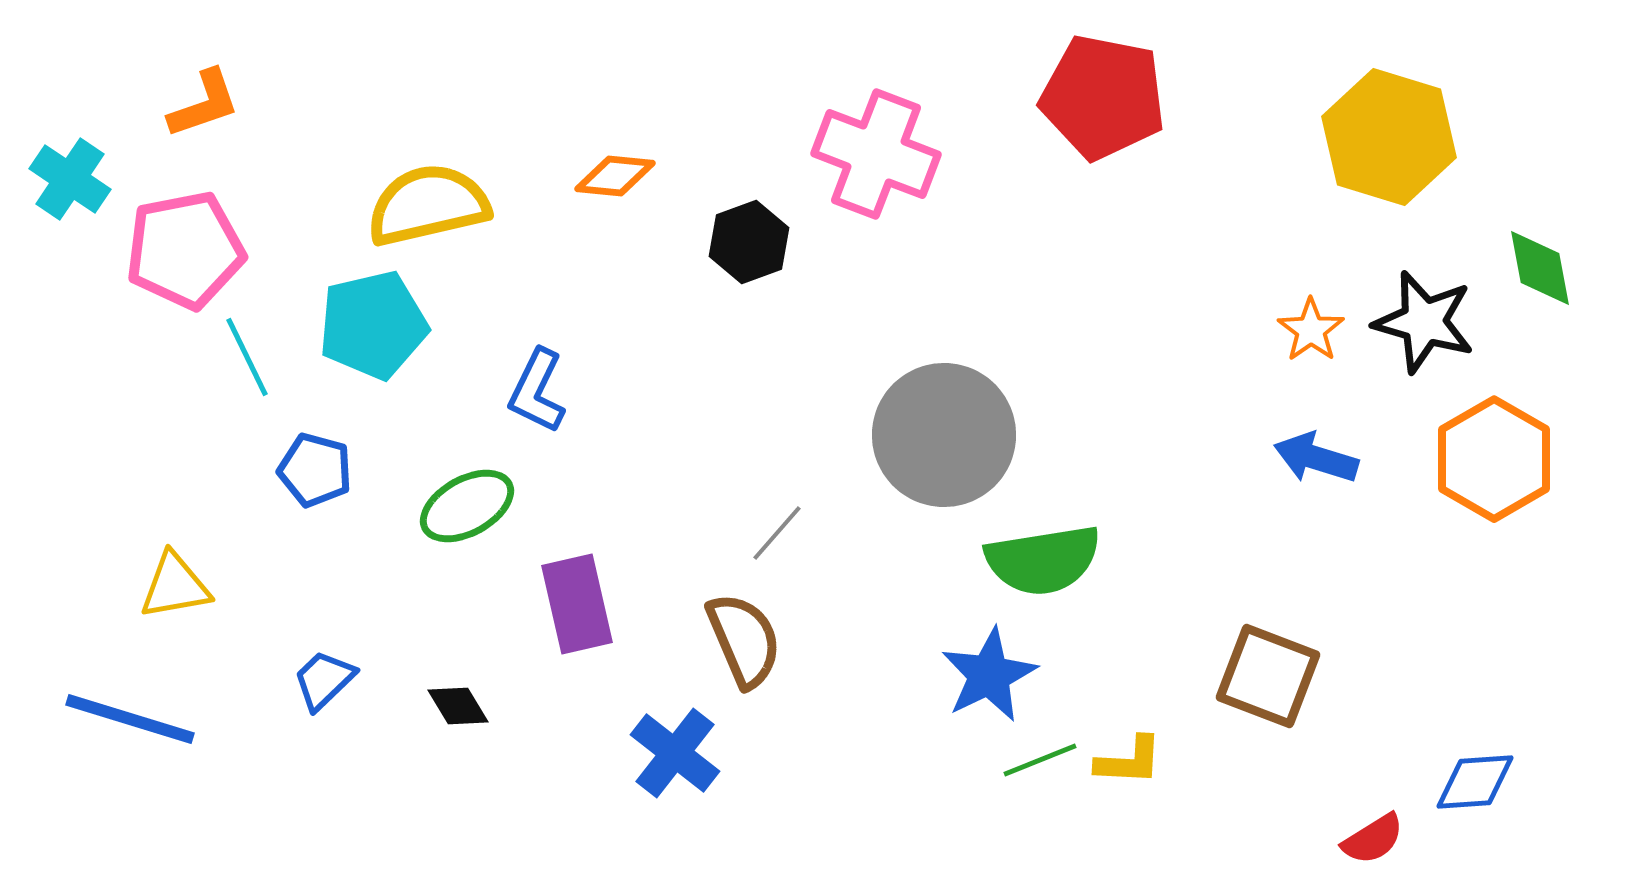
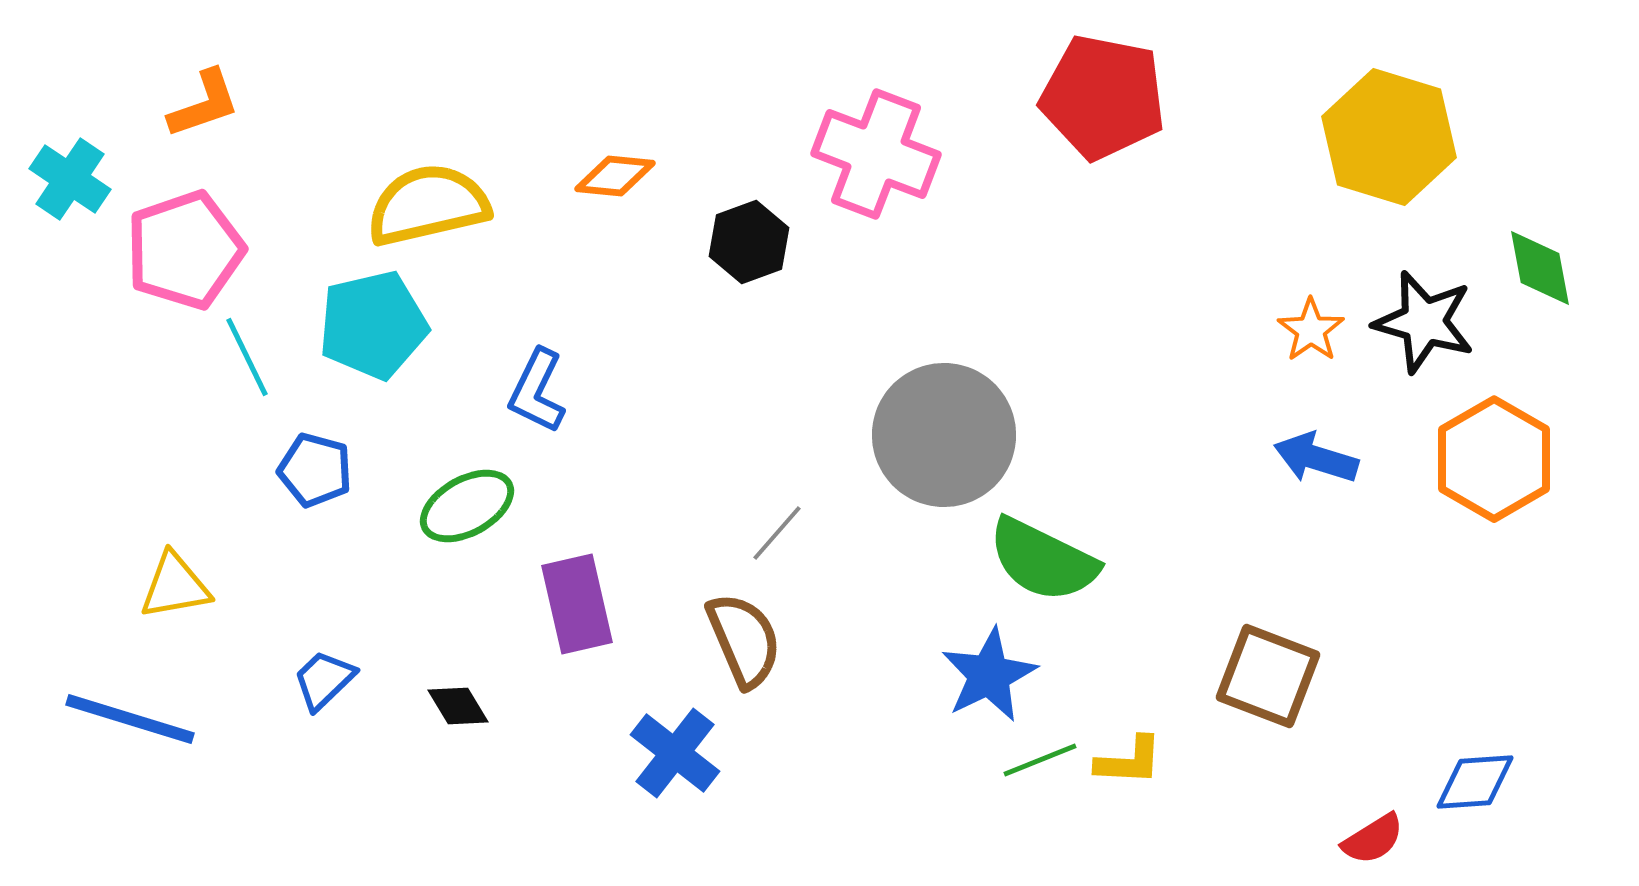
pink pentagon: rotated 8 degrees counterclockwise
green semicircle: rotated 35 degrees clockwise
